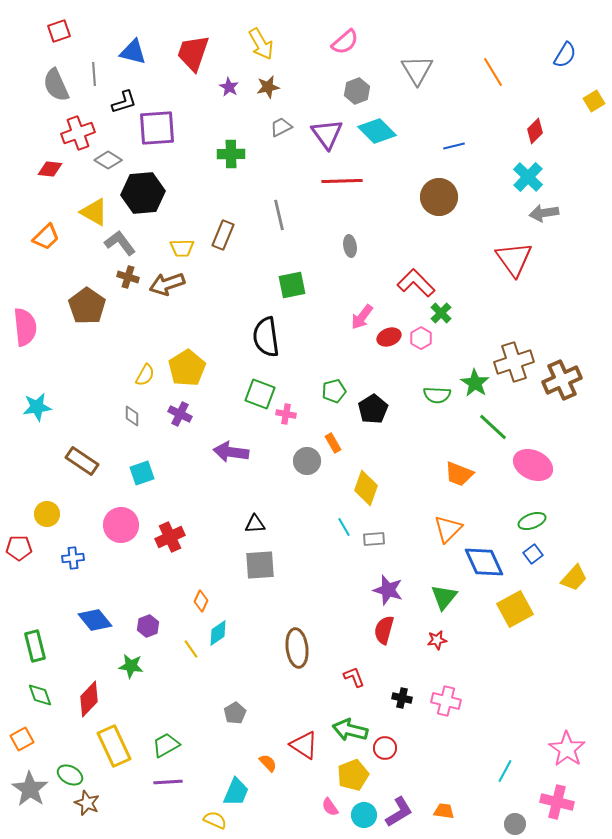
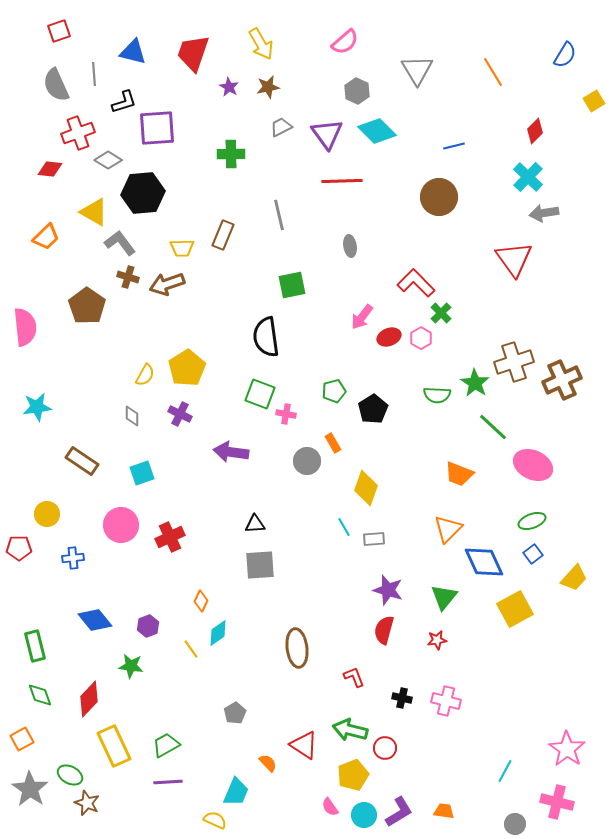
gray hexagon at (357, 91): rotated 15 degrees counterclockwise
